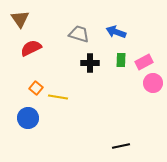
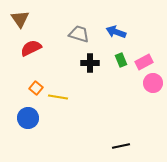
green rectangle: rotated 24 degrees counterclockwise
